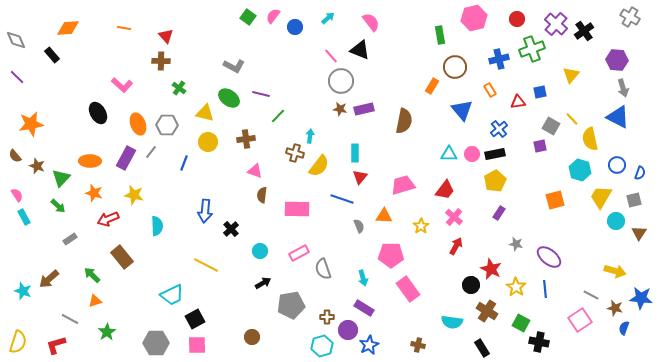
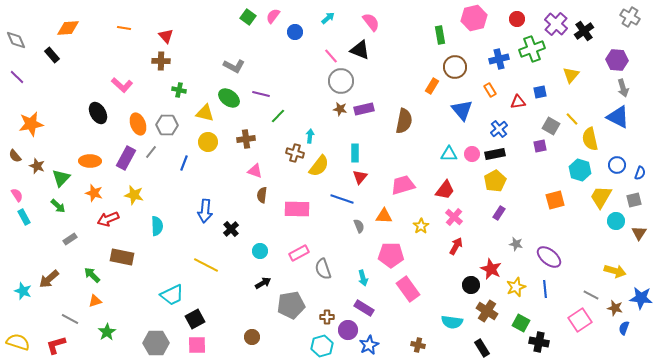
blue circle at (295, 27): moved 5 px down
green cross at (179, 88): moved 2 px down; rotated 24 degrees counterclockwise
brown rectangle at (122, 257): rotated 40 degrees counterclockwise
yellow star at (516, 287): rotated 18 degrees clockwise
yellow semicircle at (18, 342): rotated 90 degrees counterclockwise
